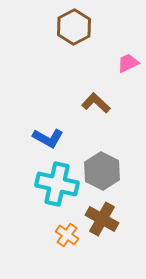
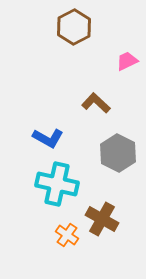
pink trapezoid: moved 1 px left, 2 px up
gray hexagon: moved 16 px right, 18 px up
